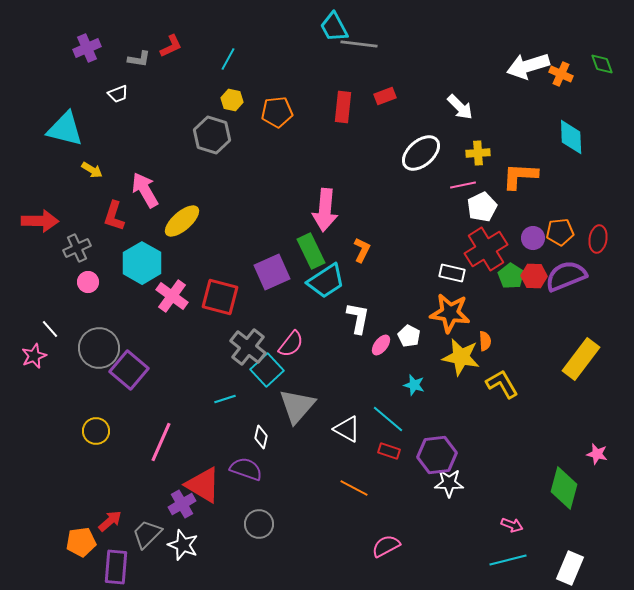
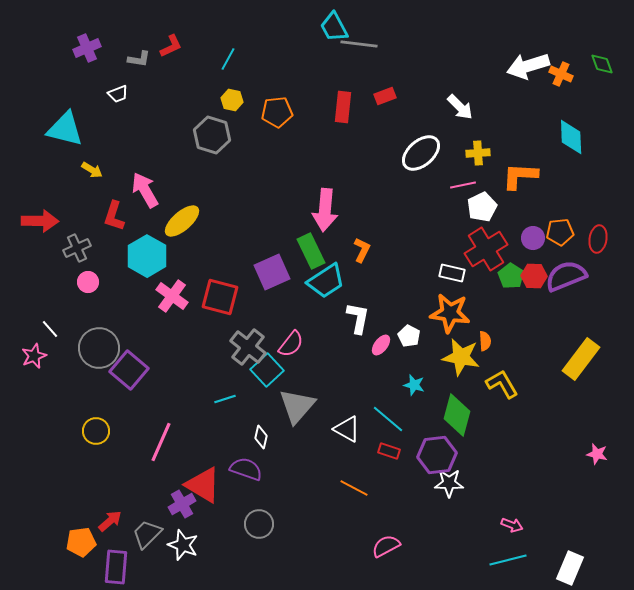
cyan hexagon at (142, 263): moved 5 px right, 7 px up
green diamond at (564, 488): moved 107 px left, 73 px up
